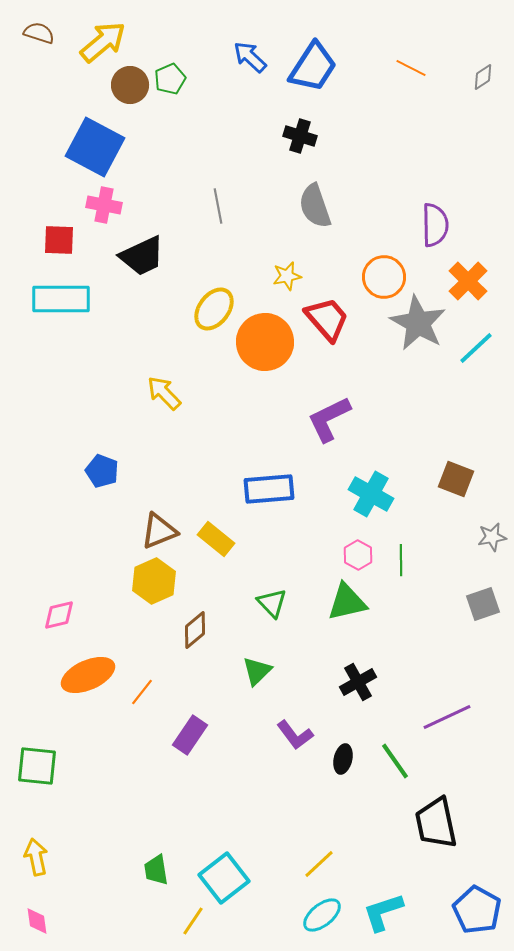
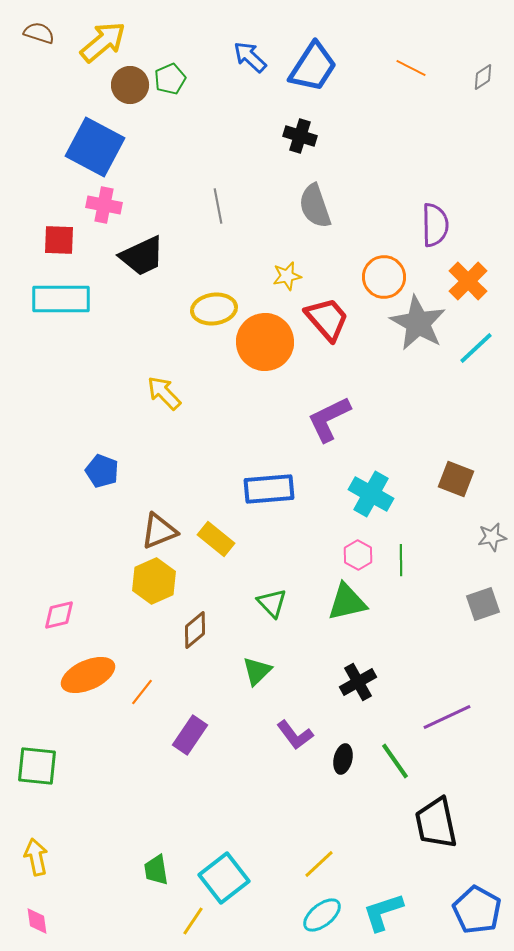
yellow ellipse at (214, 309): rotated 45 degrees clockwise
